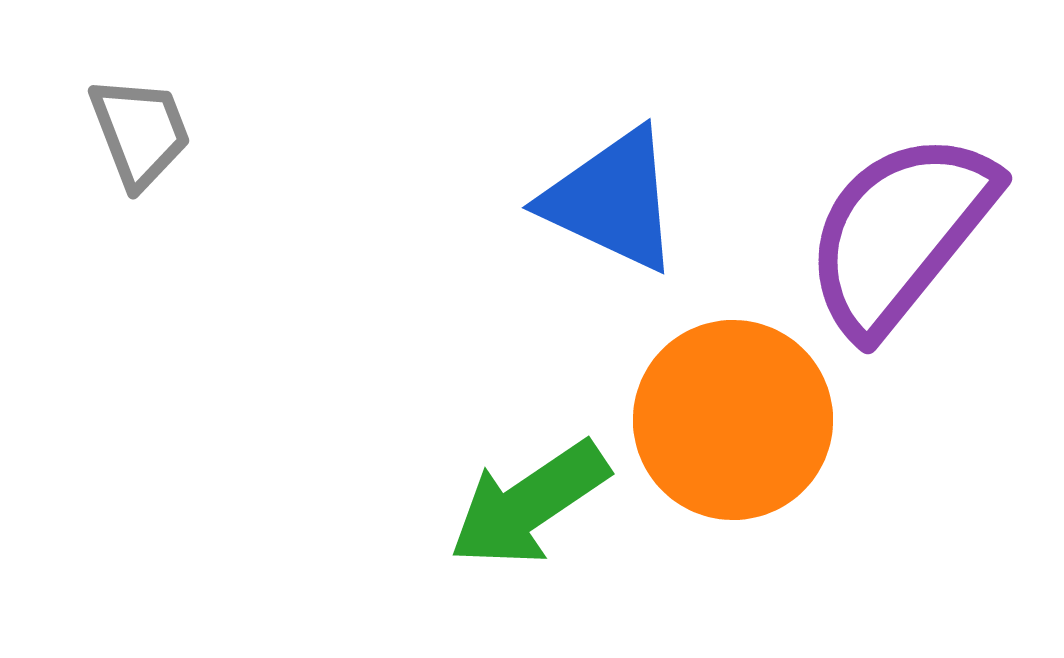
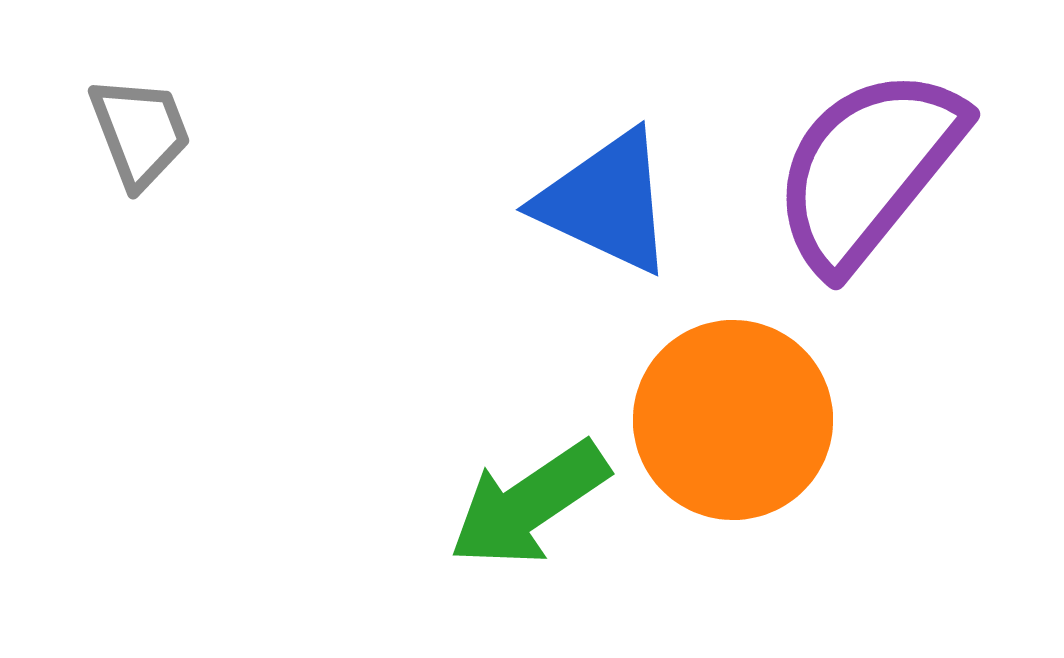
blue triangle: moved 6 px left, 2 px down
purple semicircle: moved 32 px left, 64 px up
